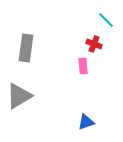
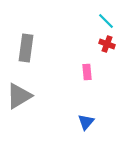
cyan line: moved 1 px down
red cross: moved 13 px right
pink rectangle: moved 4 px right, 6 px down
blue triangle: rotated 30 degrees counterclockwise
